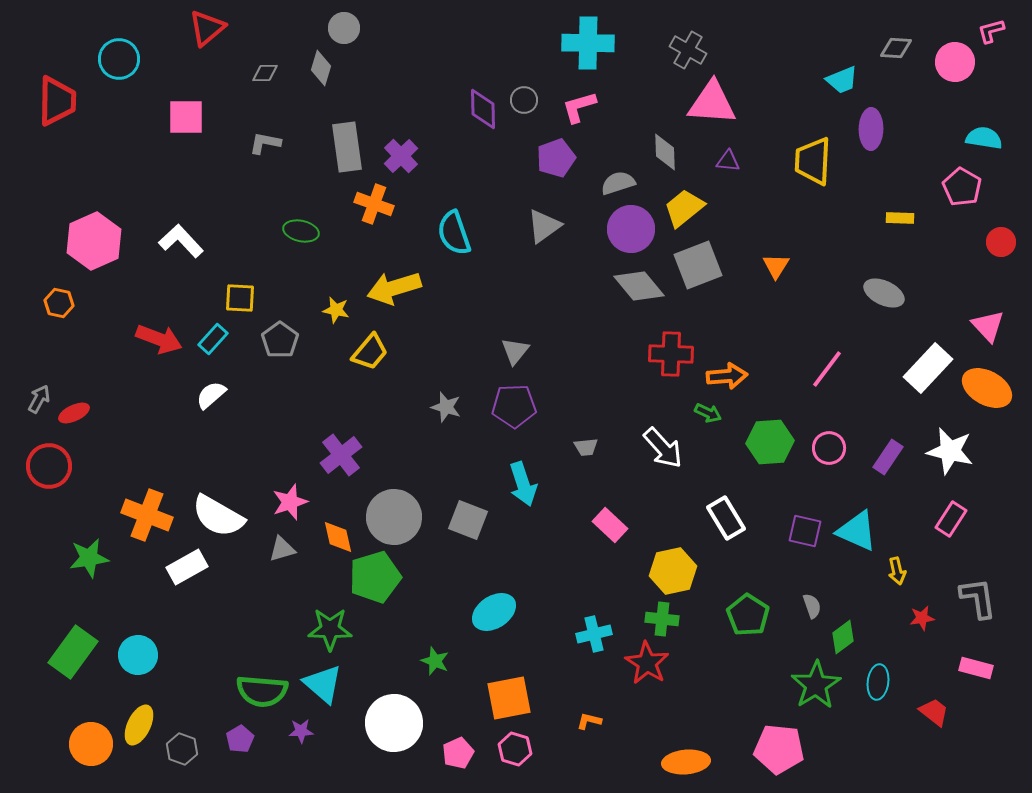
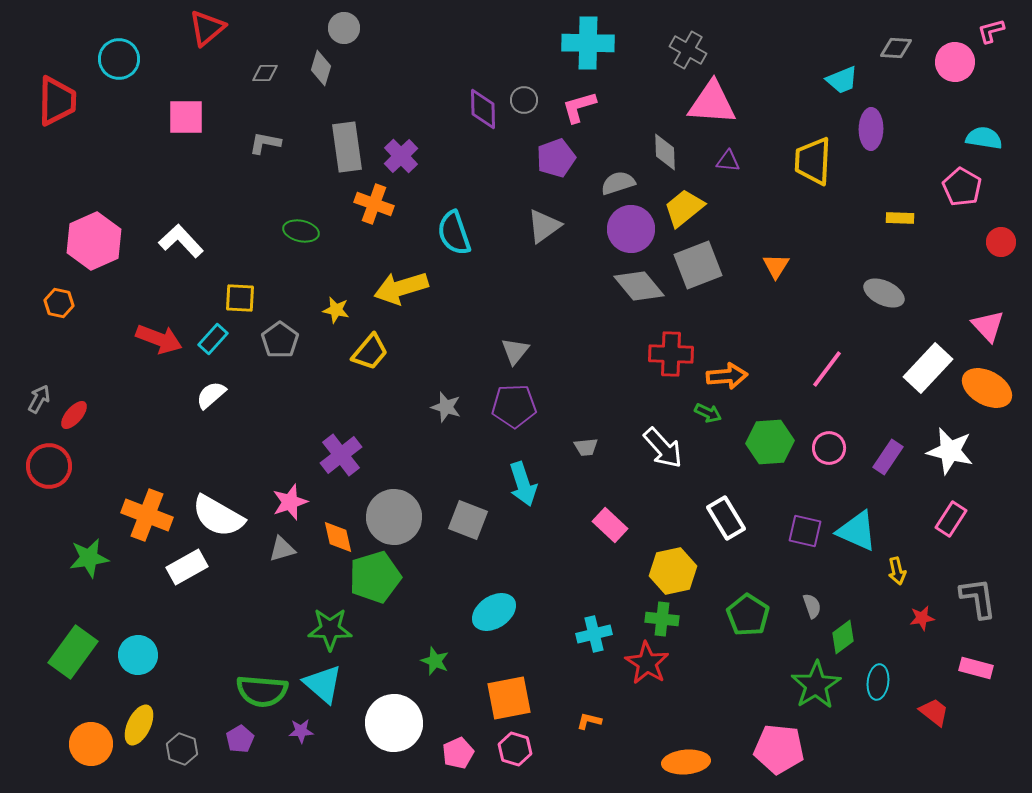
yellow arrow at (394, 288): moved 7 px right
red ellipse at (74, 413): moved 2 px down; rotated 24 degrees counterclockwise
